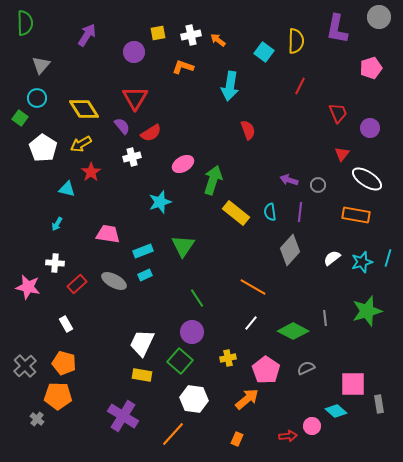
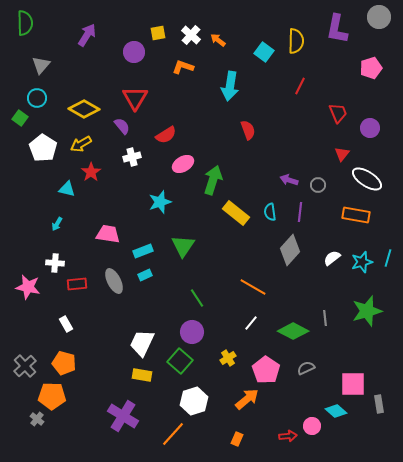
white cross at (191, 35): rotated 36 degrees counterclockwise
yellow diamond at (84, 109): rotated 28 degrees counterclockwise
red semicircle at (151, 133): moved 15 px right, 2 px down
gray ellipse at (114, 281): rotated 35 degrees clockwise
red rectangle at (77, 284): rotated 36 degrees clockwise
yellow cross at (228, 358): rotated 21 degrees counterclockwise
orange pentagon at (58, 396): moved 6 px left
white hexagon at (194, 399): moved 2 px down; rotated 24 degrees counterclockwise
